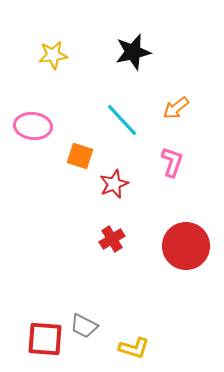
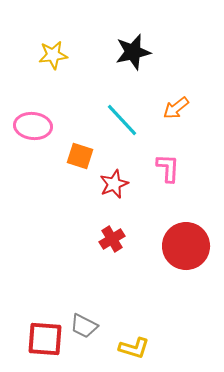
pink L-shape: moved 4 px left, 6 px down; rotated 16 degrees counterclockwise
